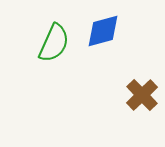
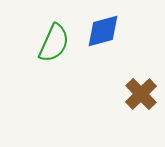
brown cross: moved 1 px left, 1 px up
